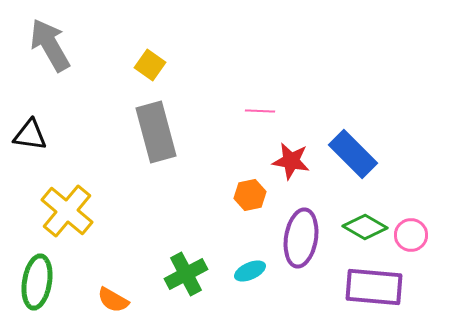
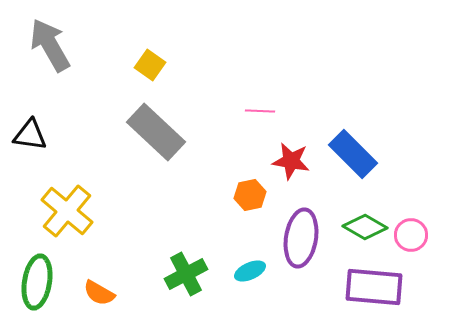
gray rectangle: rotated 32 degrees counterclockwise
orange semicircle: moved 14 px left, 7 px up
